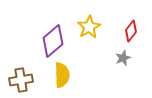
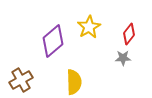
red diamond: moved 2 px left, 3 px down
gray star: rotated 21 degrees clockwise
yellow semicircle: moved 12 px right, 7 px down
brown cross: rotated 20 degrees counterclockwise
